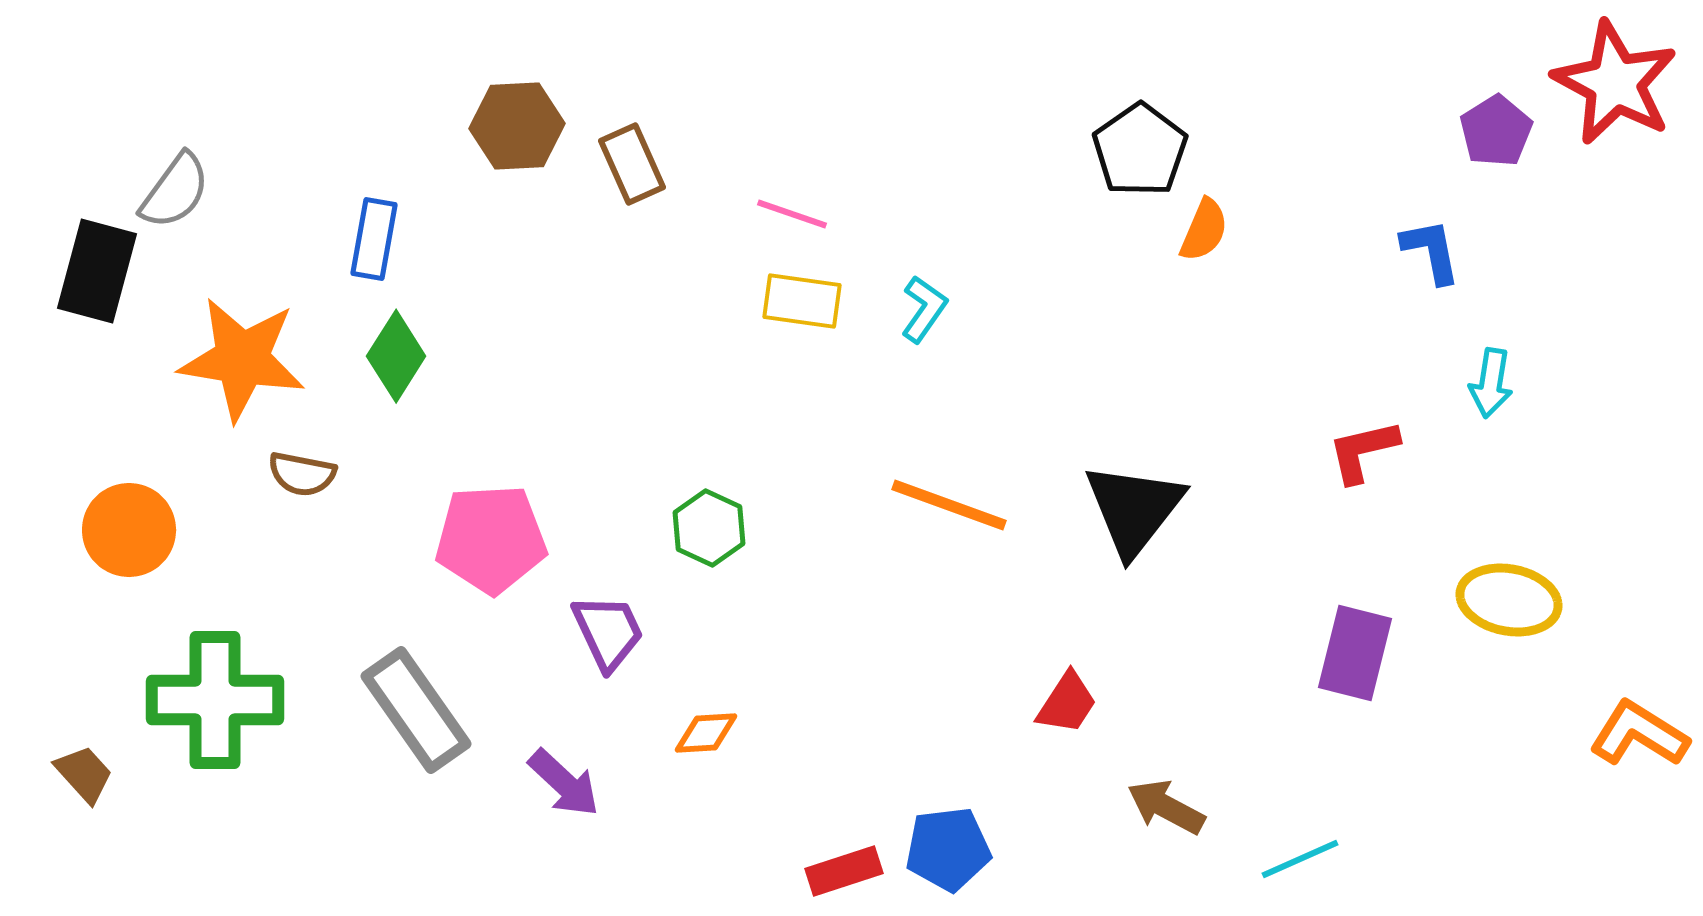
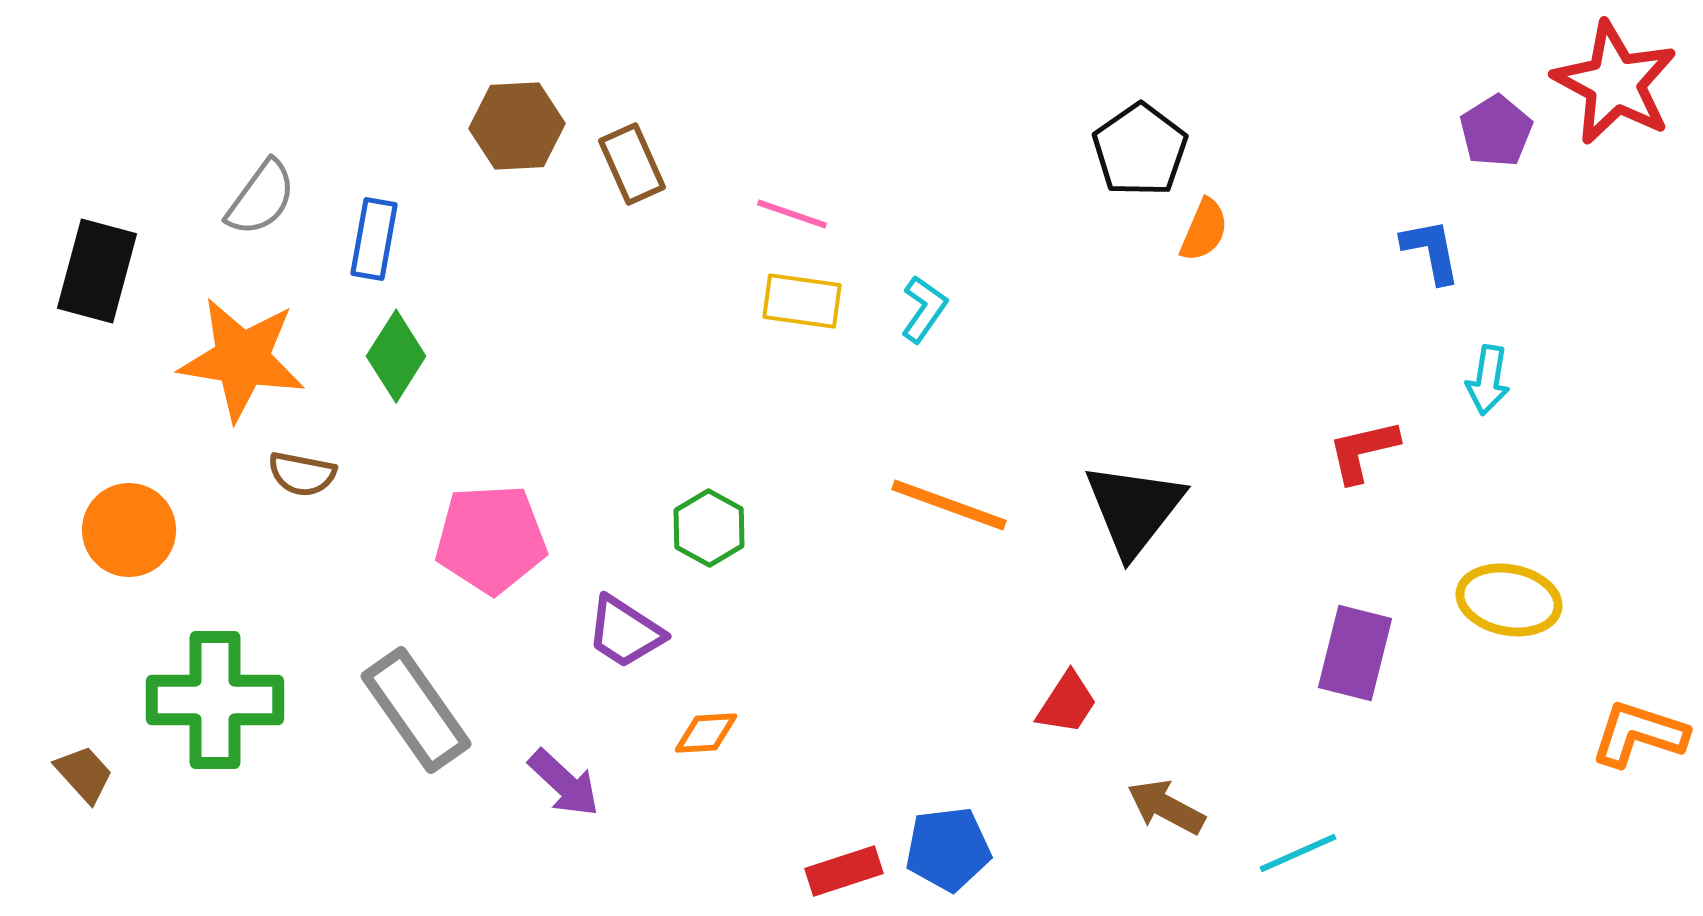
gray semicircle: moved 86 px right, 7 px down
cyan arrow: moved 3 px left, 3 px up
green hexagon: rotated 4 degrees clockwise
purple trapezoid: moved 17 px right; rotated 148 degrees clockwise
orange L-shape: rotated 14 degrees counterclockwise
cyan line: moved 2 px left, 6 px up
